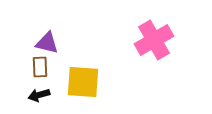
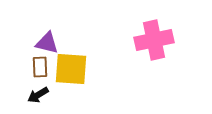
pink cross: rotated 18 degrees clockwise
yellow square: moved 12 px left, 13 px up
black arrow: moved 1 px left; rotated 15 degrees counterclockwise
